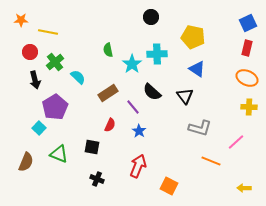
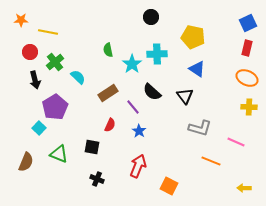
pink line: rotated 66 degrees clockwise
